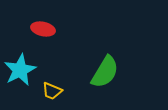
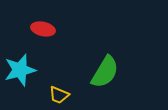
cyan star: rotated 12 degrees clockwise
yellow trapezoid: moved 7 px right, 4 px down
